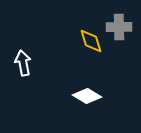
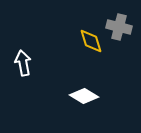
gray cross: rotated 15 degrees clockwise
white diamond: moved 3 px left
